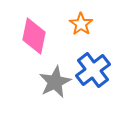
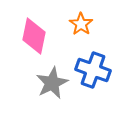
blue cross: rotated 32 degrees counterclockwise
gray star: moved 3 px left, 1 px down
